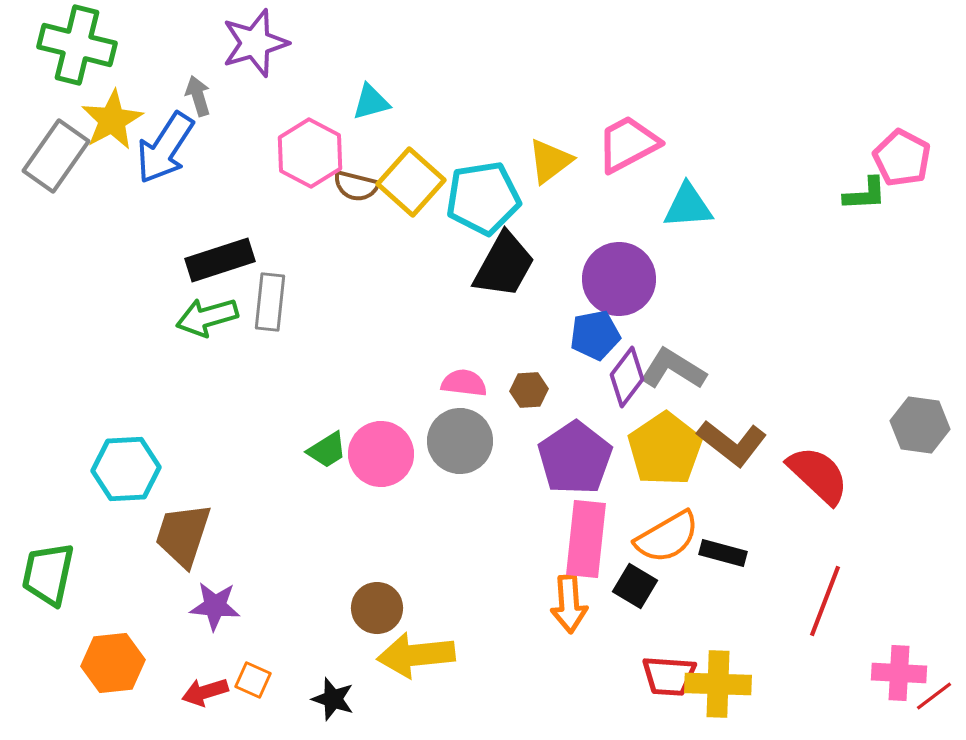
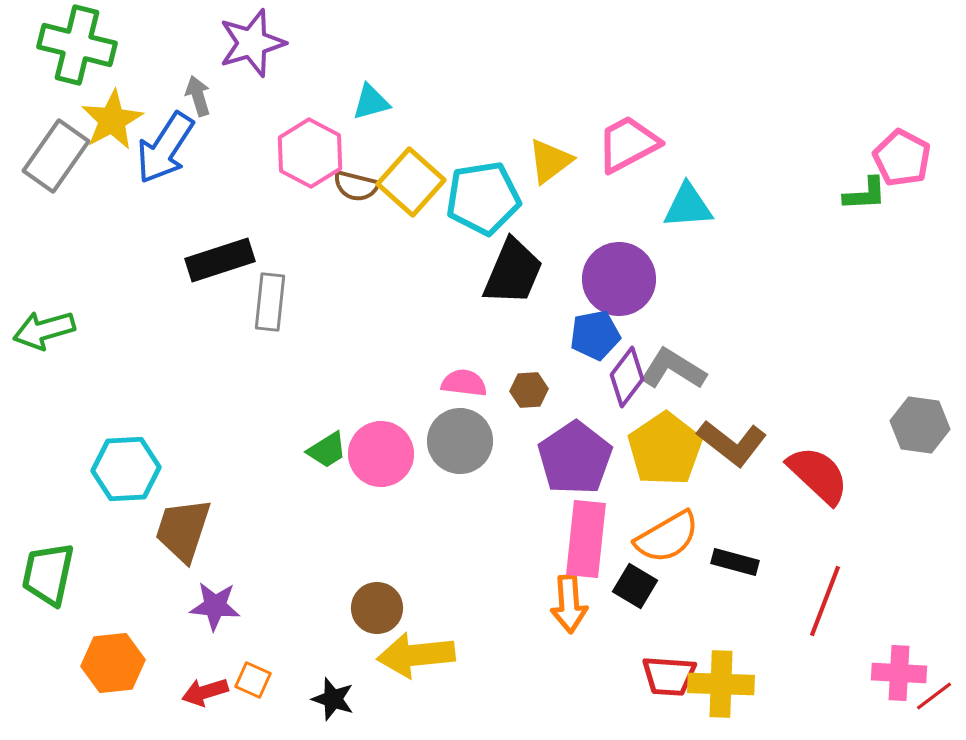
purple star at (255, 43): moved 3 px left
black trapezoid at (504, 265): moved 9 px right, 7 px down; rotated 6 degrees counterclockwise
green arrow at (207, 317): moved 163 px left, 13 px down
brown trapezoid at (183, 535): moved 5 px up
black rectangle at (723, 553): moved 12 px right, 9 px down
yellow cross at (718, 684): moved 3 px right
